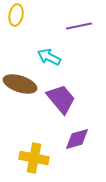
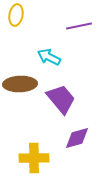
brown ellipse: rotated 20 degrees counterclockwise
purple diamond: moved 1 px up
yellow cross: rotated 12 degrees counterclockwise
